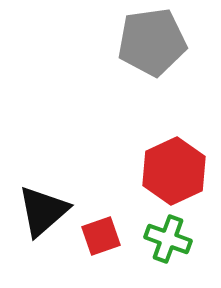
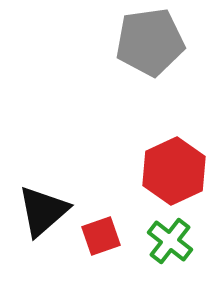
gray pentagon: moved 2 px left
green cross: moved 2 px right, 2 px down; rotated 18 degrees clockwise
